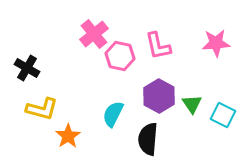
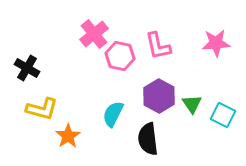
black semicircle: rotated 12 degrees counterclockwise
